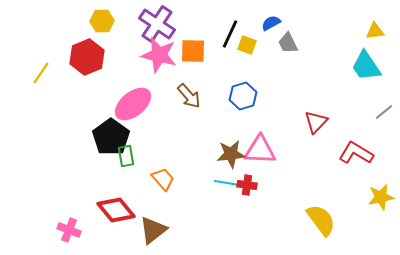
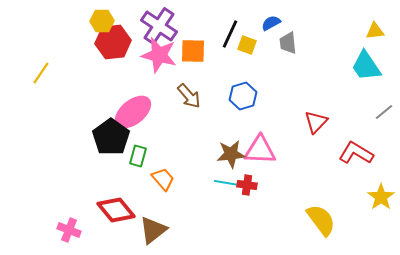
purple cross: moved 2 px right, 2 px down
gray trapezoid: rotated 20 degrees clockwise
red hexagon: moved 26 px right, 15 px up; rotated 16 degrees clockwise
pink ellipse: moved 8 px down
green rectangle: moved 12 px right; rotated 25 degrees clockwise
yellow star: rotated 24 degrees counterclockwise
